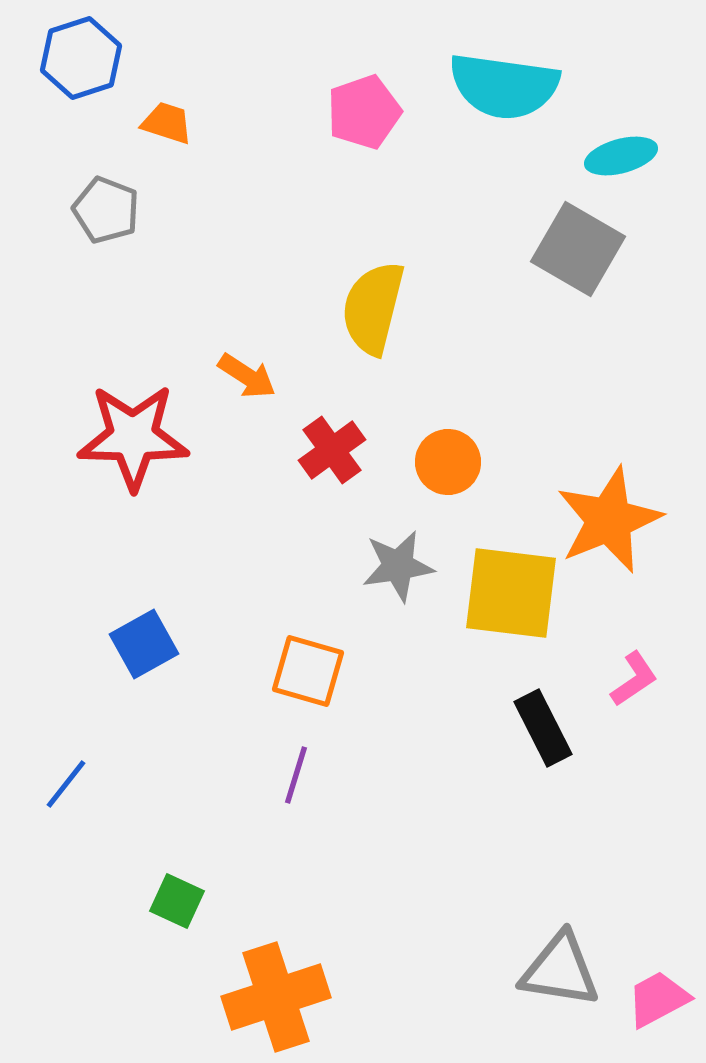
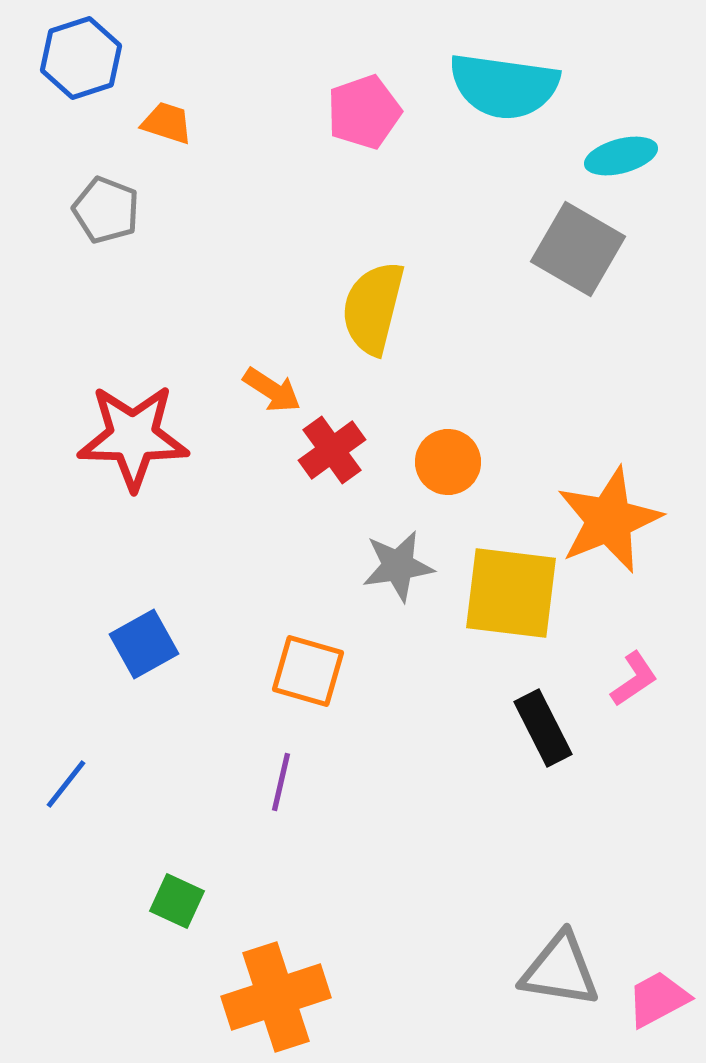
orange arrow: moved 25 px right, 14 px down
purple line: moved 15 px left, 7 px down; rotated 4 degrees counterclockwise
